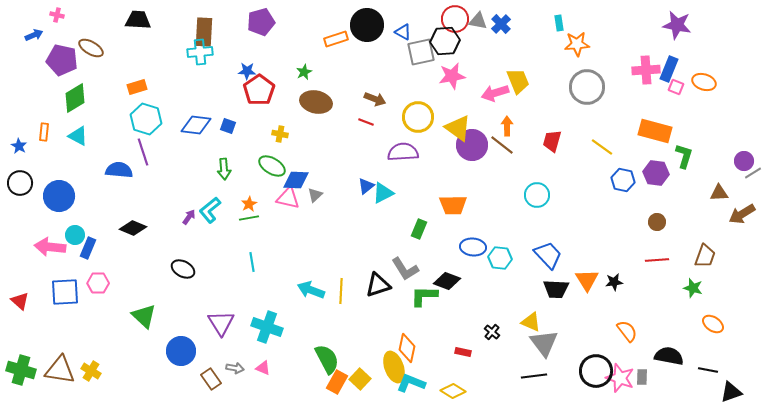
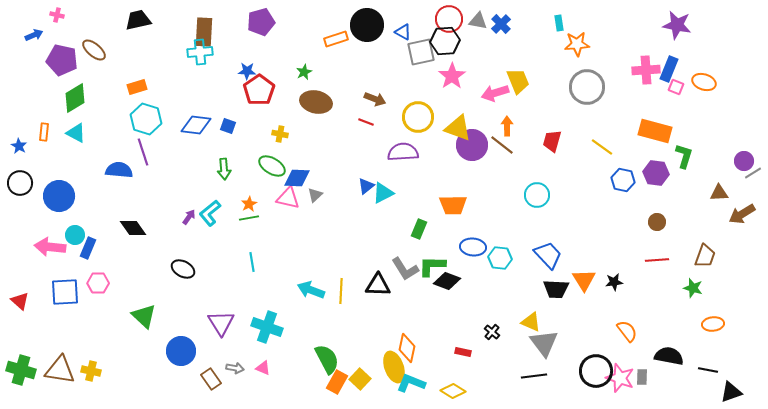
red circle at (455, 19): moved 6 px left
black trapezoid at (138, 20): rotated 16 degrees counterclockwise
brown ellipse at (91, 48): moved 3 px right, 2 px down; rotated 10 degrees clockwise
pink star at (452, 76): rotated 24 degrees counterclockwise
yellow triangle at (458, 128): rotated 16 degrees counterclockwise
cyan triangle at (78, 136): moved 2 px left, 3 px up
blue diamond at (296, 180): moved 1 px right, 2 px up
cyan L-shape at (210, 210): moved 3 px down
black diamond at (133, 228): rotated 32 degrees clockwise
orange triangle at (587, 280): moved 3 px left
black triangle at (378, 285): rotated 20 degrees clockwise
green L-shape at (424, 296): moved 8 px right, 30 px up
orange ellipse at (713, 324): rotated 40 degrees counterclockwise
yellow cross at (91, 371): rotated 18 degrees counterclockwise
